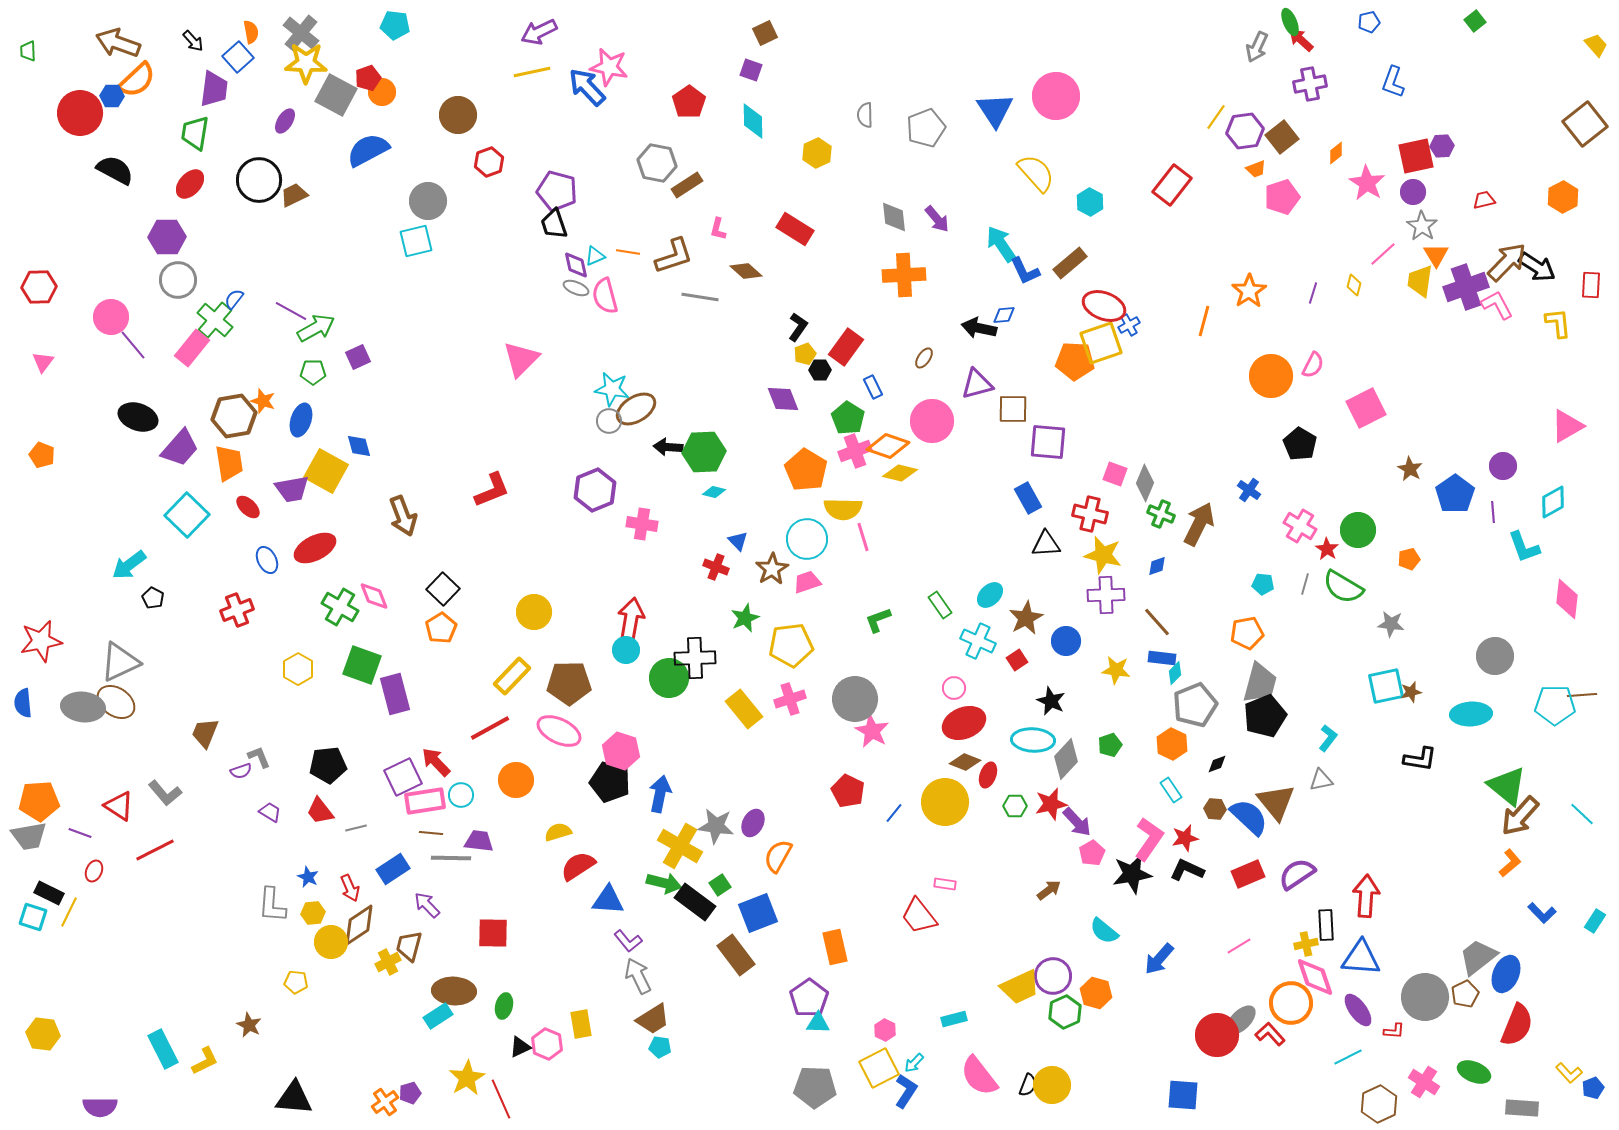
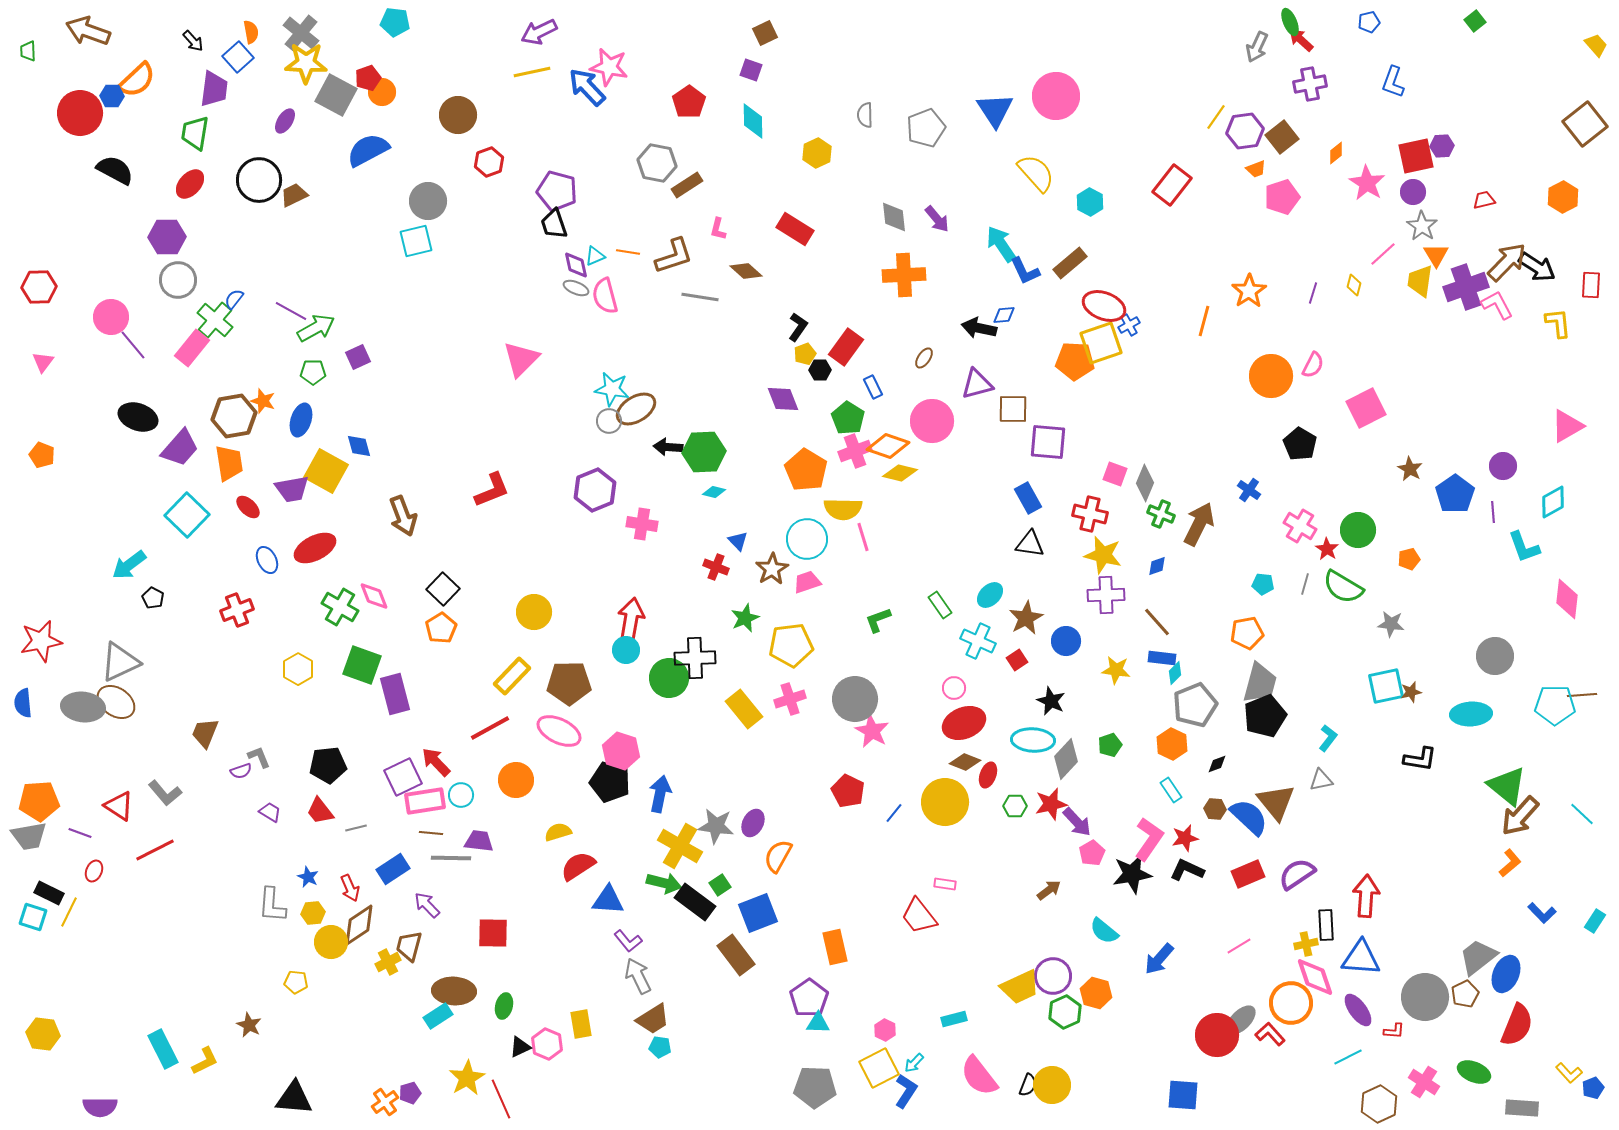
cyan pentagon at (395, 25): moved 3 px up
brown arrow at (118, 43): moved 30 px left, 12 px up
black triangle at (1046, 544): moved 16 px left; rotated 12 degrees clockwise
